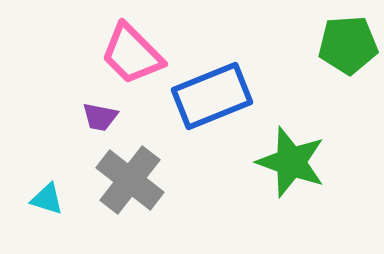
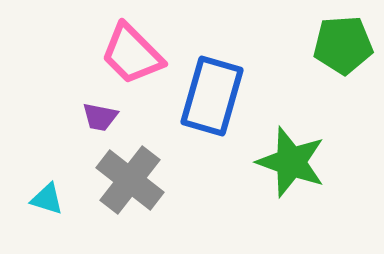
green pentagon: moved 5 px left
blue rectangle: rotated 52 degrees counterclockwise
